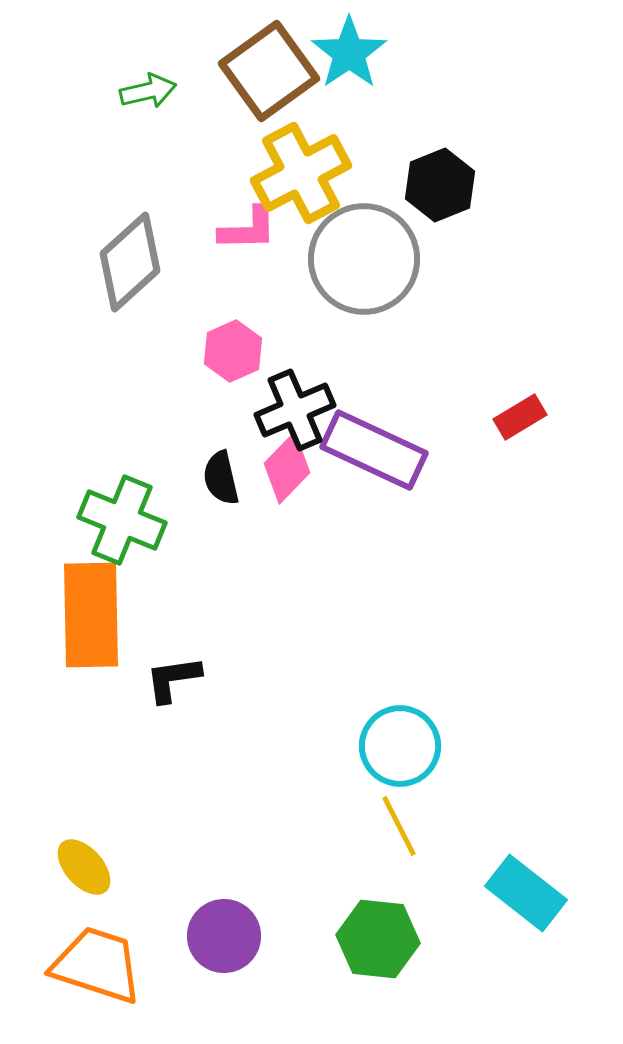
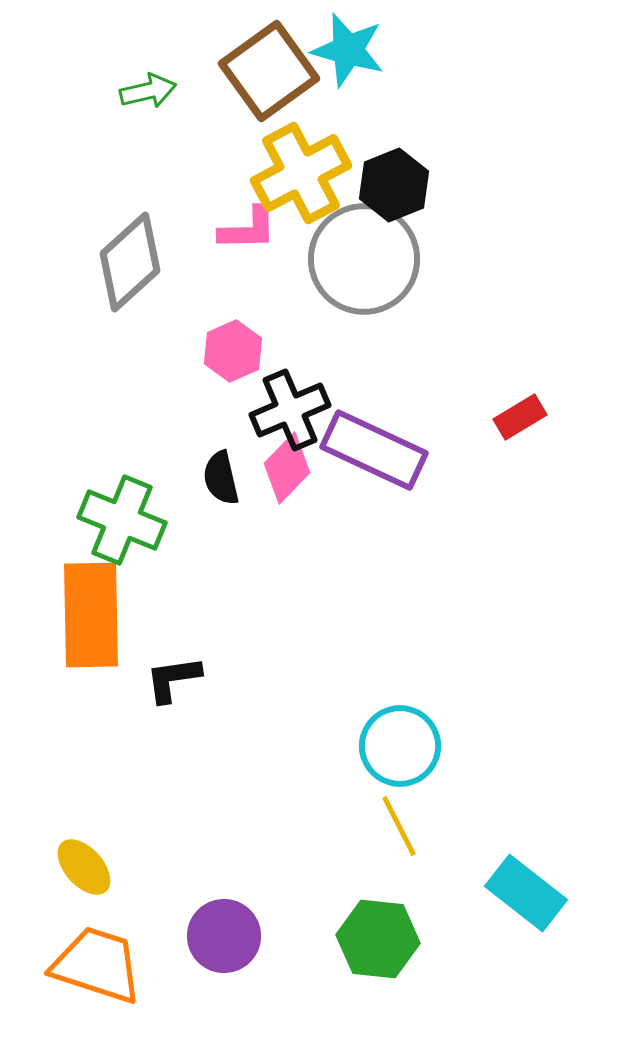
cyan star: moved 1 px left, 3 px up; rotated 22 degrees counterclockwise
black hexagon: moved 46 px left
black cross: moved 5 px left
